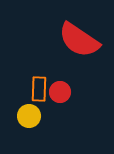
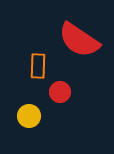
orange rectangle: moved 1 px left, 23 px up
